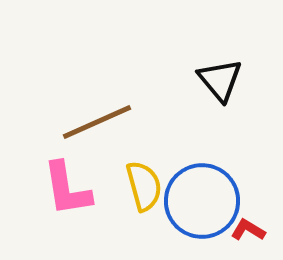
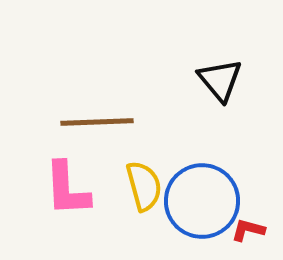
brown line: rotated 22 degrees clockwise
pink L-shape: rotated 6 degrees clockwise
red L-shape: rotated 16 degrees counterclockwise
